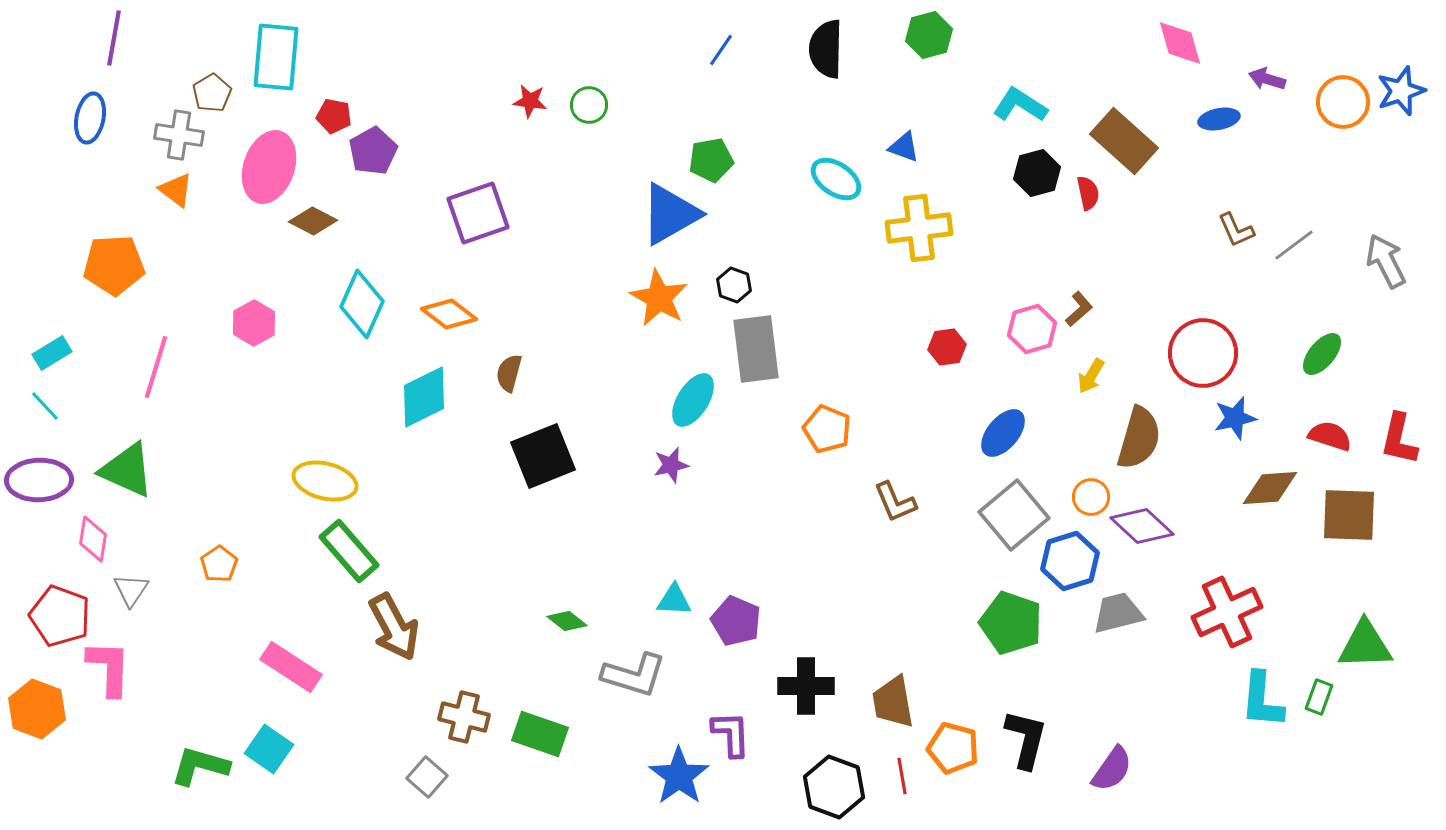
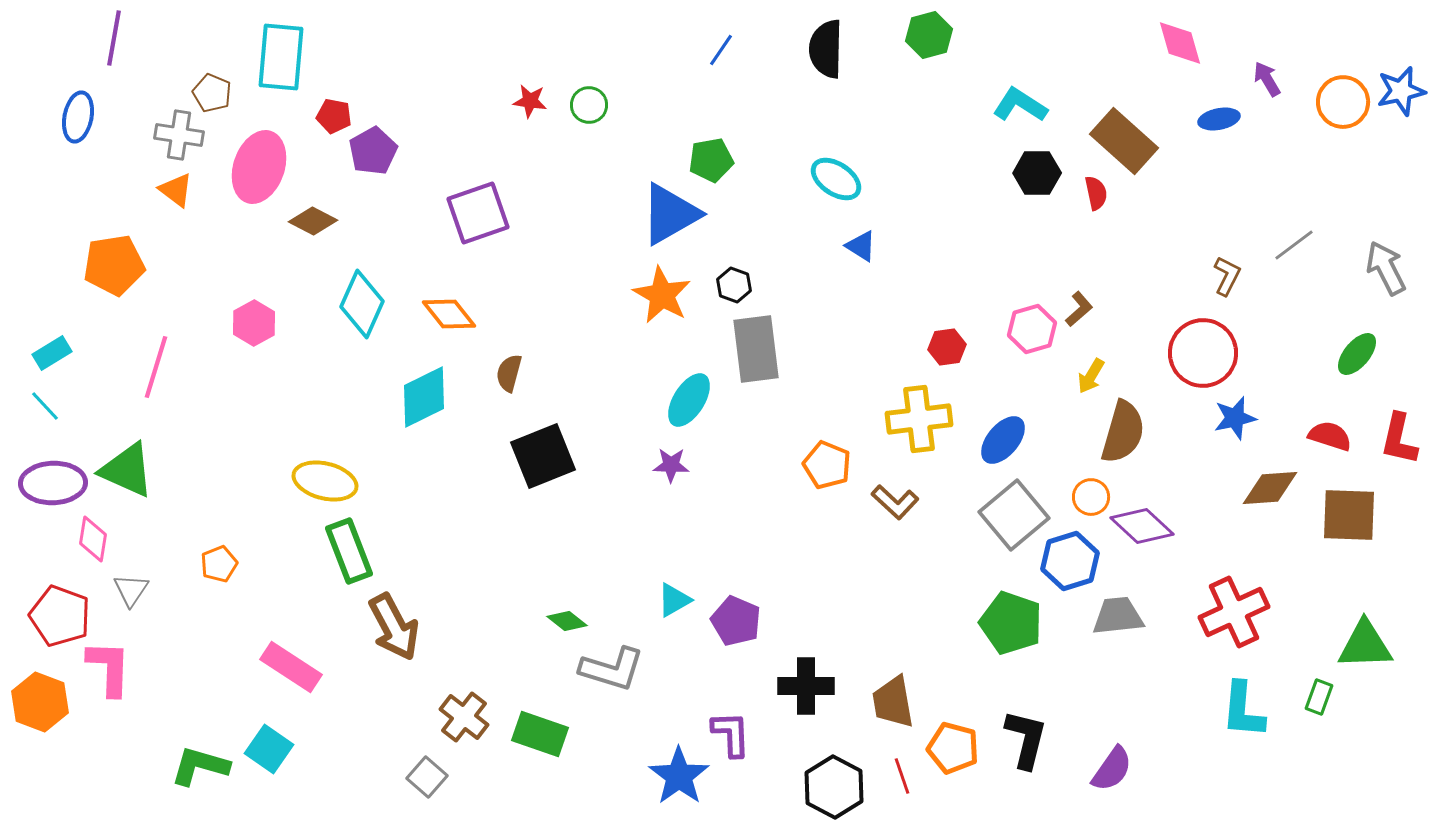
cyan rectangle at (276, 57): moved 5 px right
purple arrow at (1267, 79): rotated 42 degrees clockwise
blue star at (1401, 91): rotated 6 degrees clockwise
brown pentagon at (212, 93): rotated 18 degrees counterclockwise
blue ellipse at (90, 118): moved 12 px left, 1 px up
blue triangle at (904, 147): moved 43 px left, 99 px down; rotated 12 degrees clockwise
pink ellipse at (269, 167): moved 10 px left
black hexagon at (1037, 173): rotated 15 degrees clockwise
red semicircle at (1088, 193): moved 8 px right
yellow cross at (919, 228): moved 191 px down
brown L-shape at (1236, 230): moved 9 px left, 46 px down; rotated 129 degrees counterclockwise
gray arrow at (1386, 261): moved 7 px down
orange pentagon at (114, 265): rotated 6 degrees counterclockwise
orange star at (659, 298): moved 3 px right, 3 px up
orange diamond at (449, 314): rotated 14 degrees clockwise
green ellipse at (1322, 354): moved 35 px right
cyan ellipse at (693, 400): moved 4 px left
orange pentagon at (827, 429): moved 36 px down
blue ellipse at (1003, 433): moved 7 px down
brown semicircle at (1139, 438): moved 16 px left, 6 px up
purple star at (671, 465): rotated 15 degrees clockwise
purple ellipse at (39, 480): moved 14 px right, 3 px down
brown L-shape at (895, 502): rotated 24 degrees counterclockwise
green rectangle at (349, 551): rotated 20 degrees clockwise
orange pentagon at (219, 564): rotated 12 degrees clockwise
cyan triangle at (674, 600): rotated 33 degrees counterclockwise
red cross at (1227, 612): moved 7 px right
gray trapezoid at (1118, 613): moved 3 px down; rotated 8 degrees clockwise
gray L-shape at (634, 675): moved 22 px left, 6 px up
cyan L-shape at (1262, 700): moved 19 px left, 10 px down
orange hexagon at (37, 709): moved 3 px right, 7 px up
brown cross at (464, 717): rotated 24 degrees clockwise
red line at (902, 776): rotated 9 degrees counterclockwise
black hexagon at (834, 787): rotated 8 degrees clockwise
